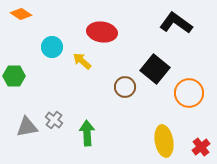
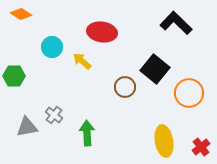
black L-shape: rotated 8 degrees clockwise
gray cross: moved 5 px up
